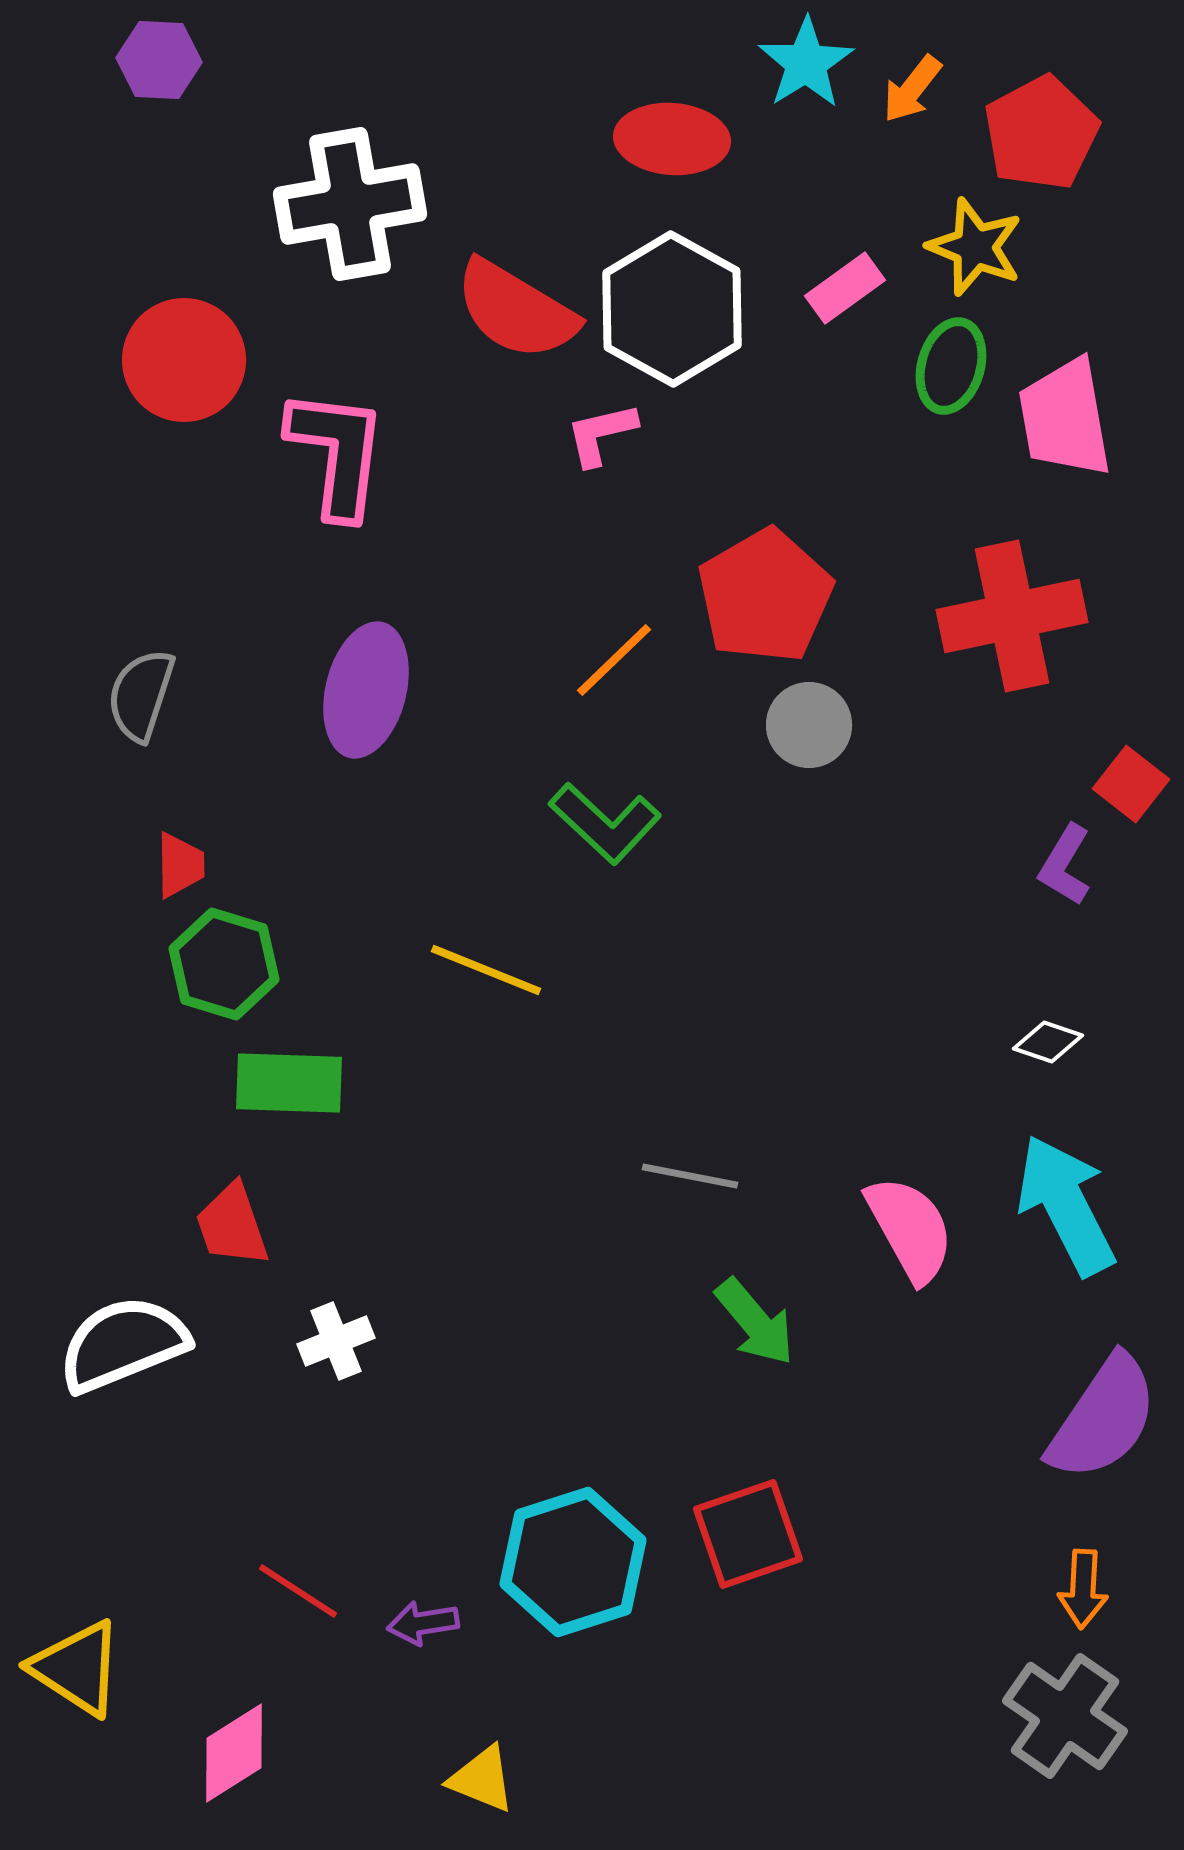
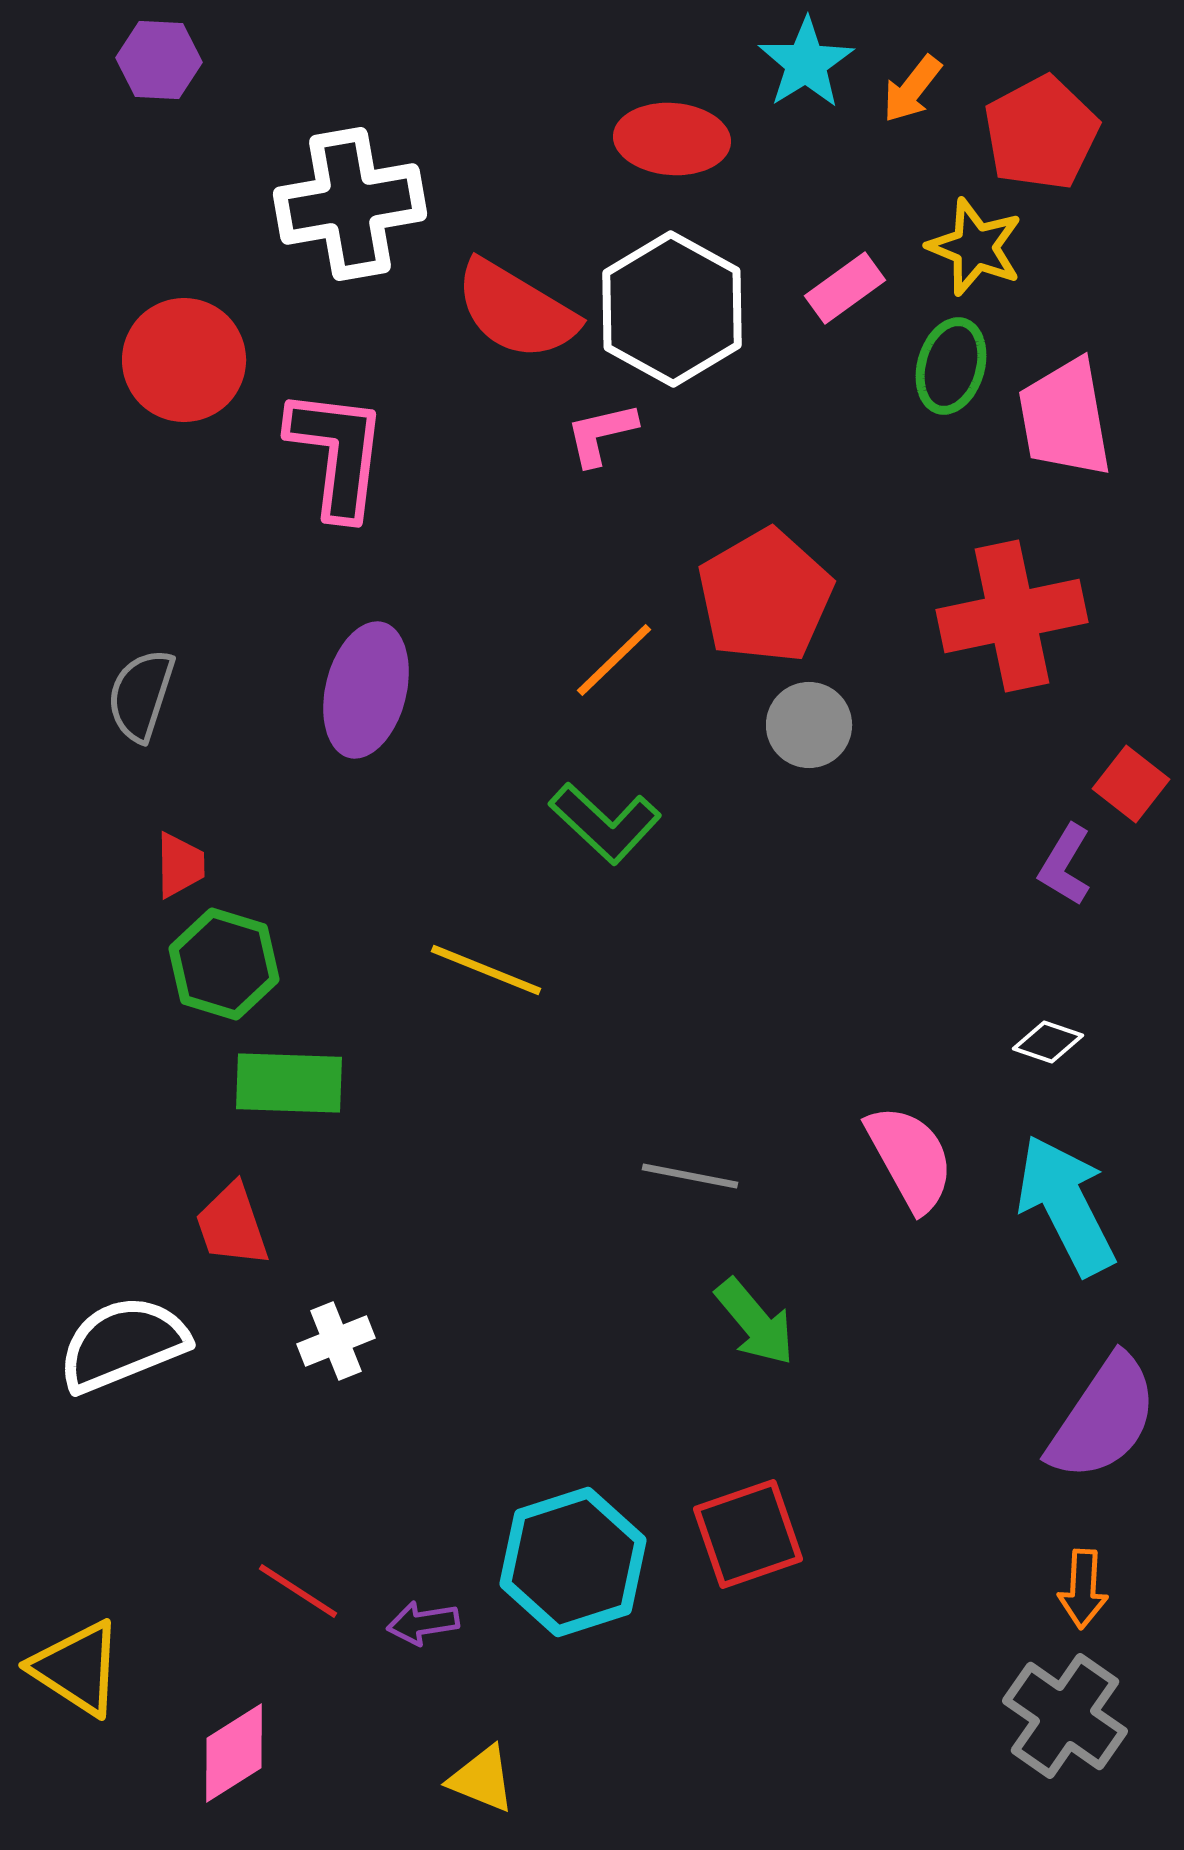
pink semicircle at (910, 1229): moved 71 px up
